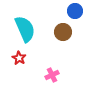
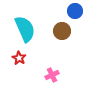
brown circle: moved 1 px left, 1 px up
